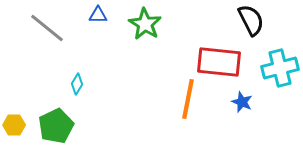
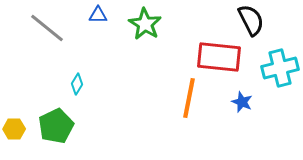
red rectangle: moved 5 px up
orange line: moved 1 px right, 1 px up
yellow hexagon: moved 4 px down
